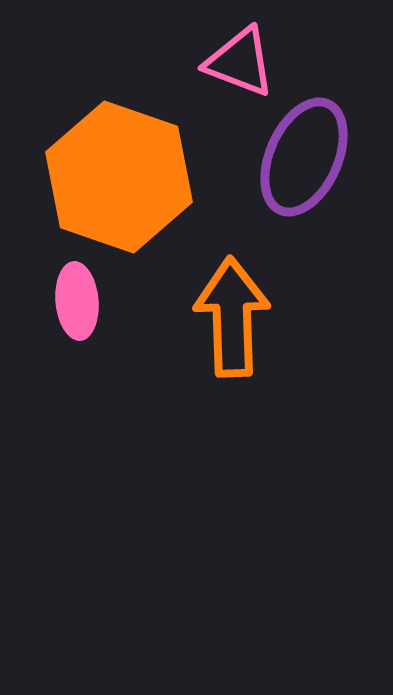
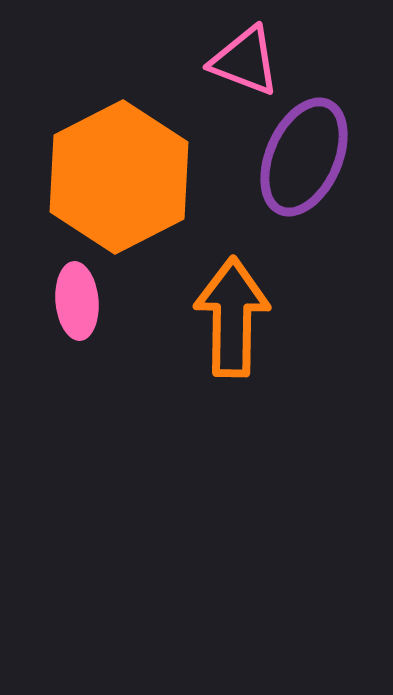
pink triangle: moved 5 px right, 1 px up
orange hexagon: rotated 14 degrees clockwise
orange arrow: rotated 3 degrees clockwise
